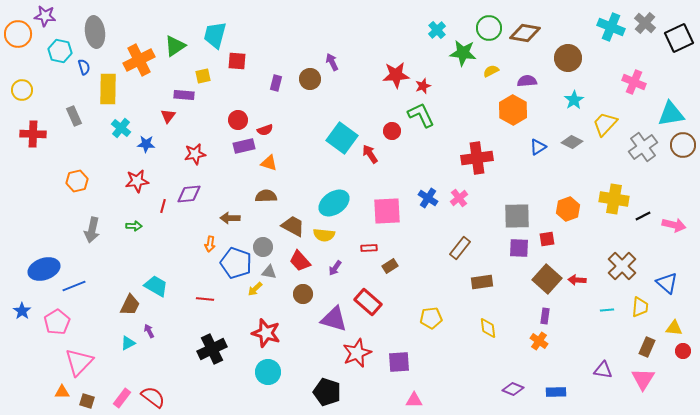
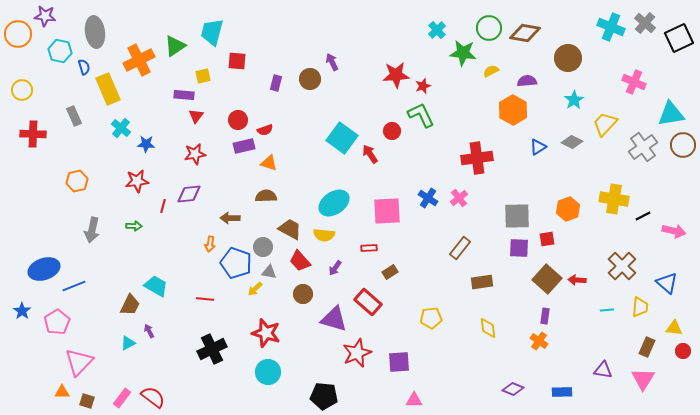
cyan trapezoid at (215, 35): moved 3 px left, 3 px up
yellow rectangle at (108, 89): rotated 24 degrees counterclockwise
red triangle at (168, 116): moved 28 px right
pink arrow at (674, 225): moved 6 px down
brown trapezoid at (293, 226): moved 3 px left, 3 px down
brown rectangle at (390, 266): moved 6 px down
black pentagon at (327, 392): moved 3 px left, 4 px down; rotated 12 degrees counterclockwise
blue rectangle at (556, 392): moved 6 px right
